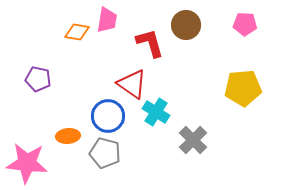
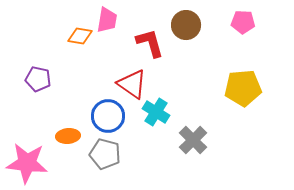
pink pentagon: moved 2 px left, 2 px up
orange diamond: moved 3 px right, 4 px down
gray pentagon: moved 1 px down
